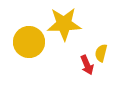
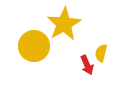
yellow star: rotated 28 degrees counterclockwise
yellow circle: moved 5 px right, 4 px down
